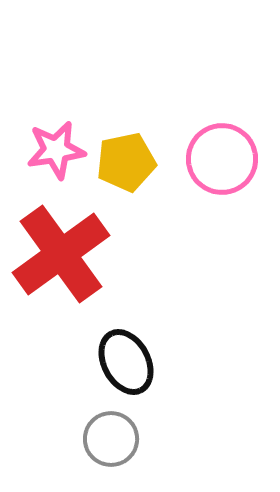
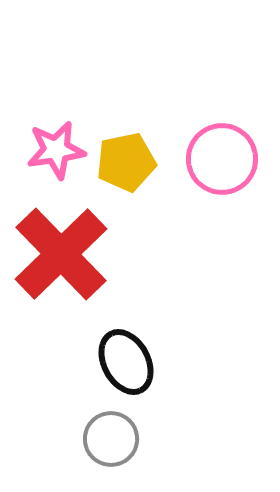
red cross: rotated 8 degrees counterclockwise
